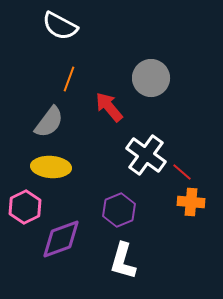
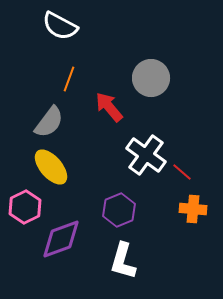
yellow ellipse: rotated 45 degrees clockwise
orange cross: moved 2 px right, 7 px down
